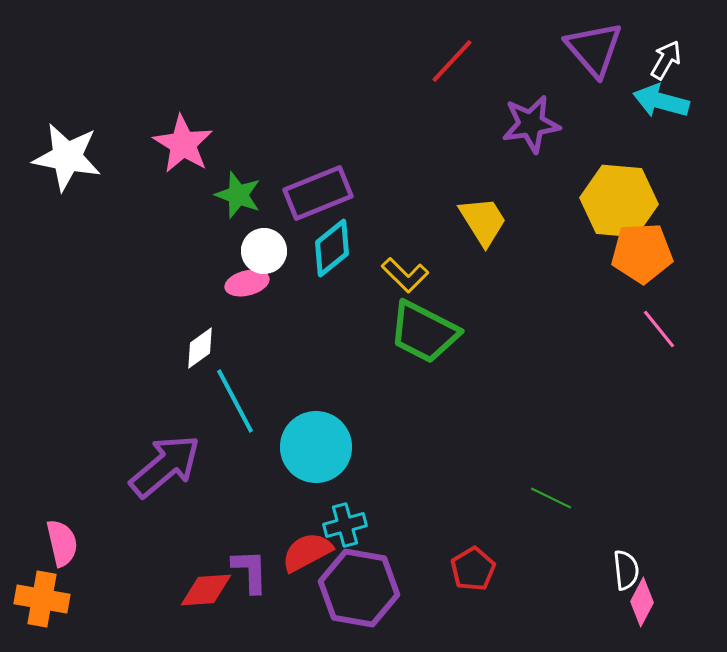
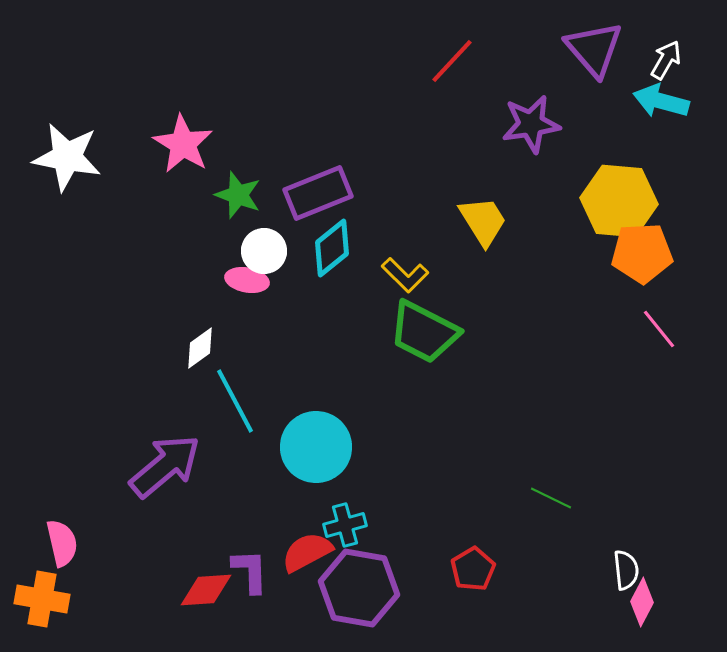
pink ellipse: moved 3 px up; rotated 24 degrees clockwise
